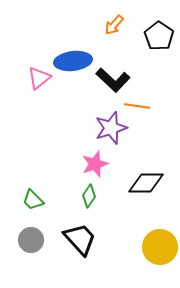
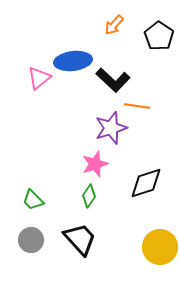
black diamond: rotated 18 degrees counterclockwise
